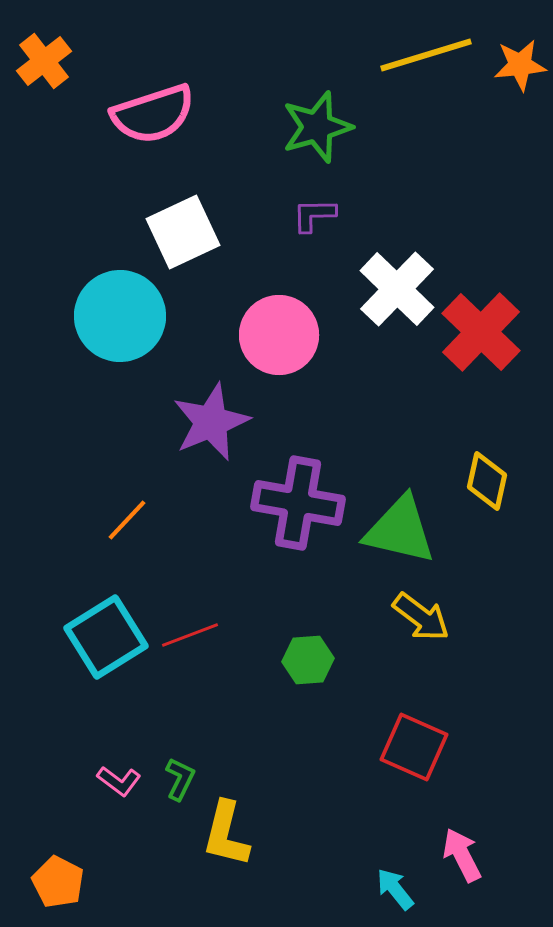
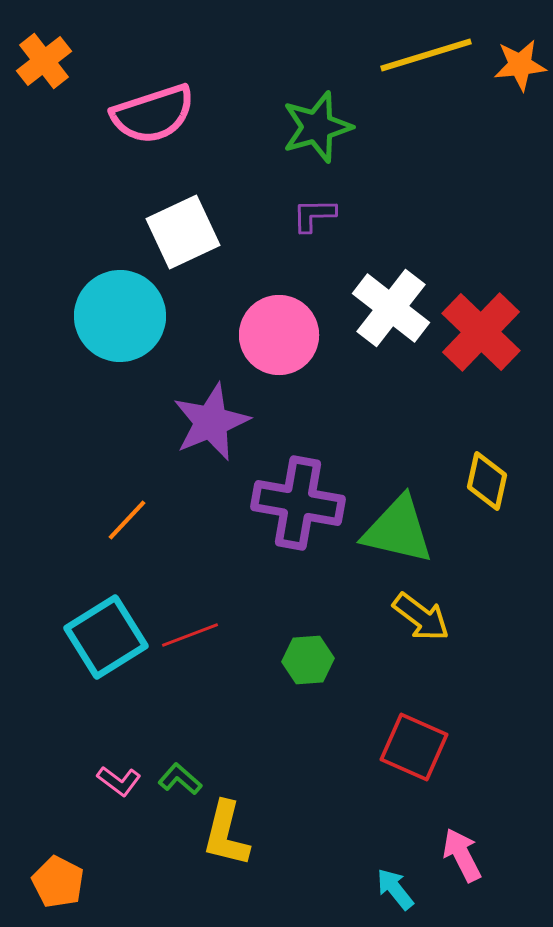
white cross: moved 6 px left, 19 px down; rotated 6 degrees counterclockwise
green triangle: moved 2 px left
green L-shape: rotated 75 degrees counterclockwise
